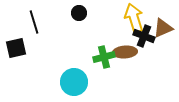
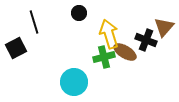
yellow arrow: moved 25 px left, 16 px down
brown triangle: moved 1 px right, 1 px up; rotated 25 degrees counterclockwise
black cross: moved 2 px right, 4 px down
black square: rotated 15 degrees counterclockwise
brown ellipse: rotated 35 degrees clockwise
